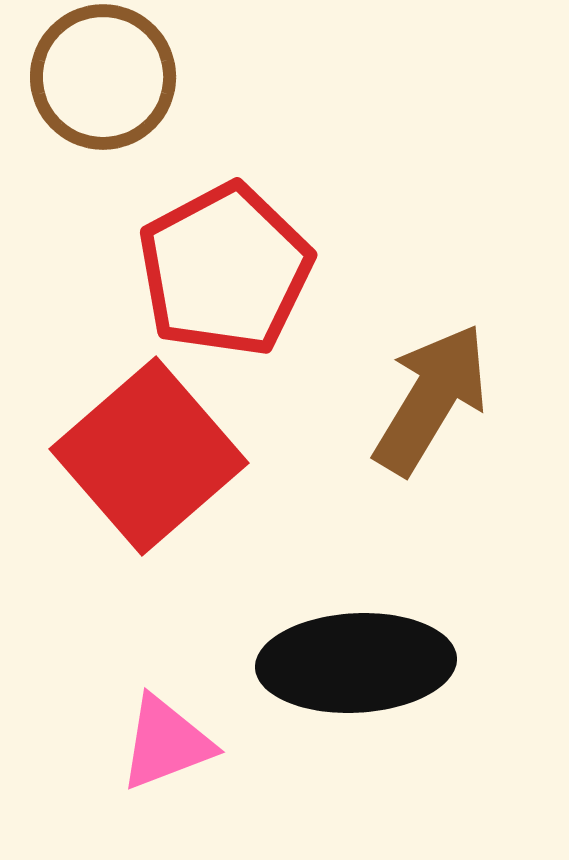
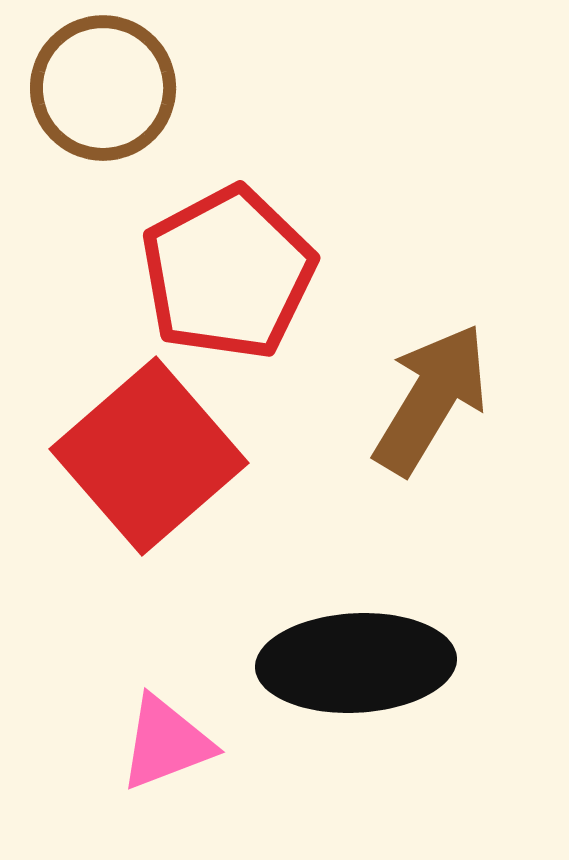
brown circle: moved 11 px down
red pentagon: moved 3 px right, 3 px down
